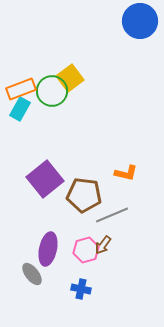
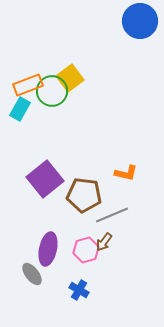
orange rectangle: moved 7 px right, 4 px up
brown arrow: moved 1 px right, 3 px up
blue cross: moved 2 px left, 1 px down; rotated 18 degrees clockwise
